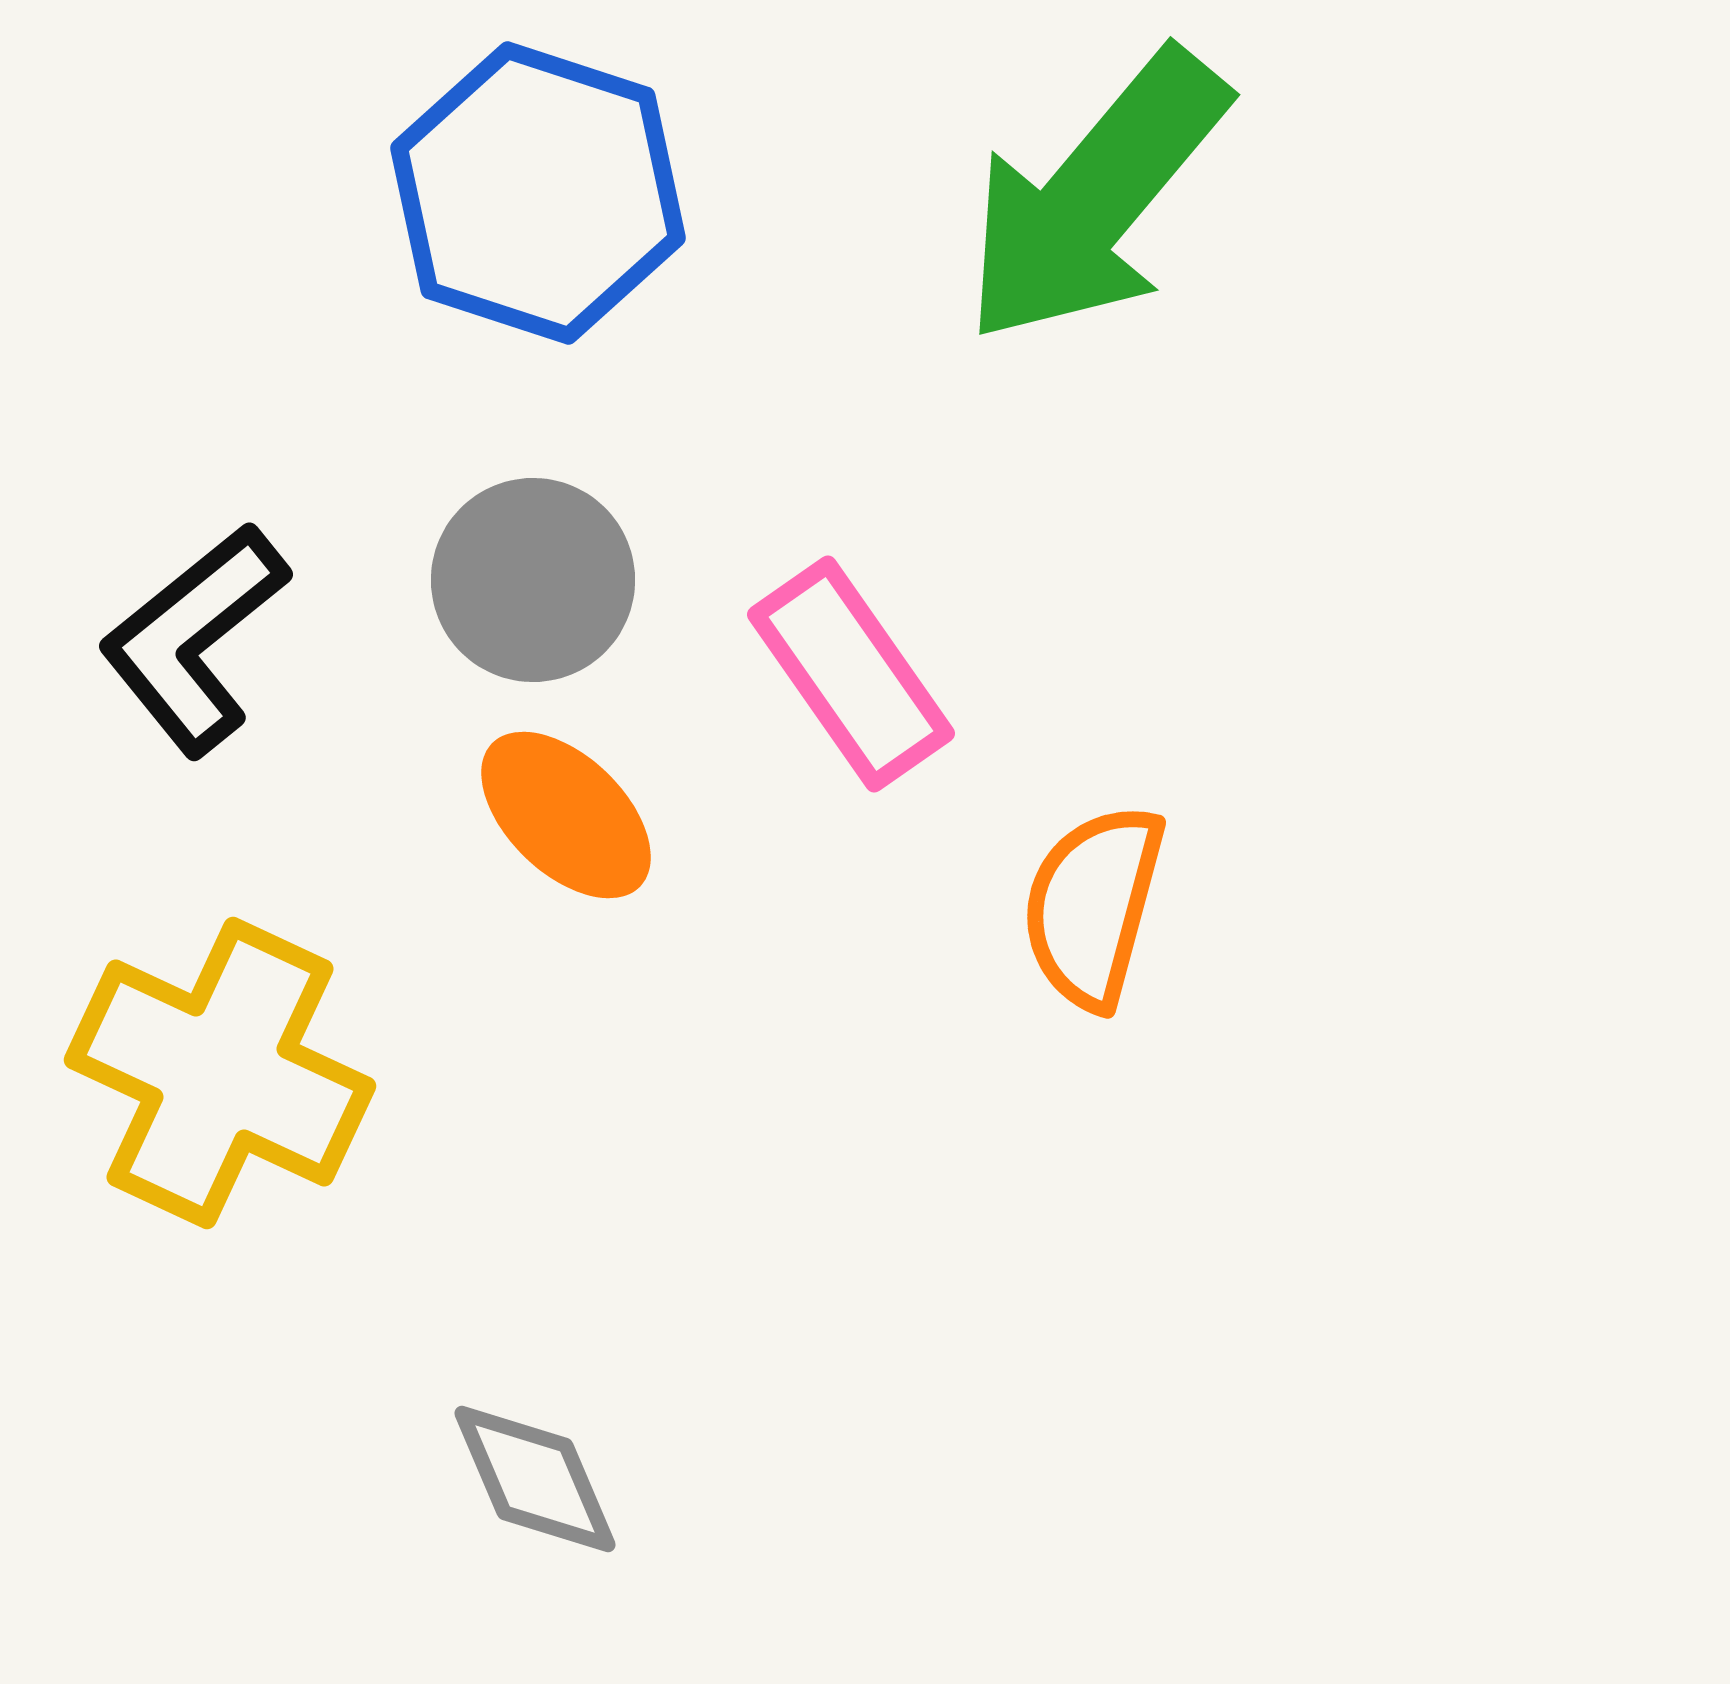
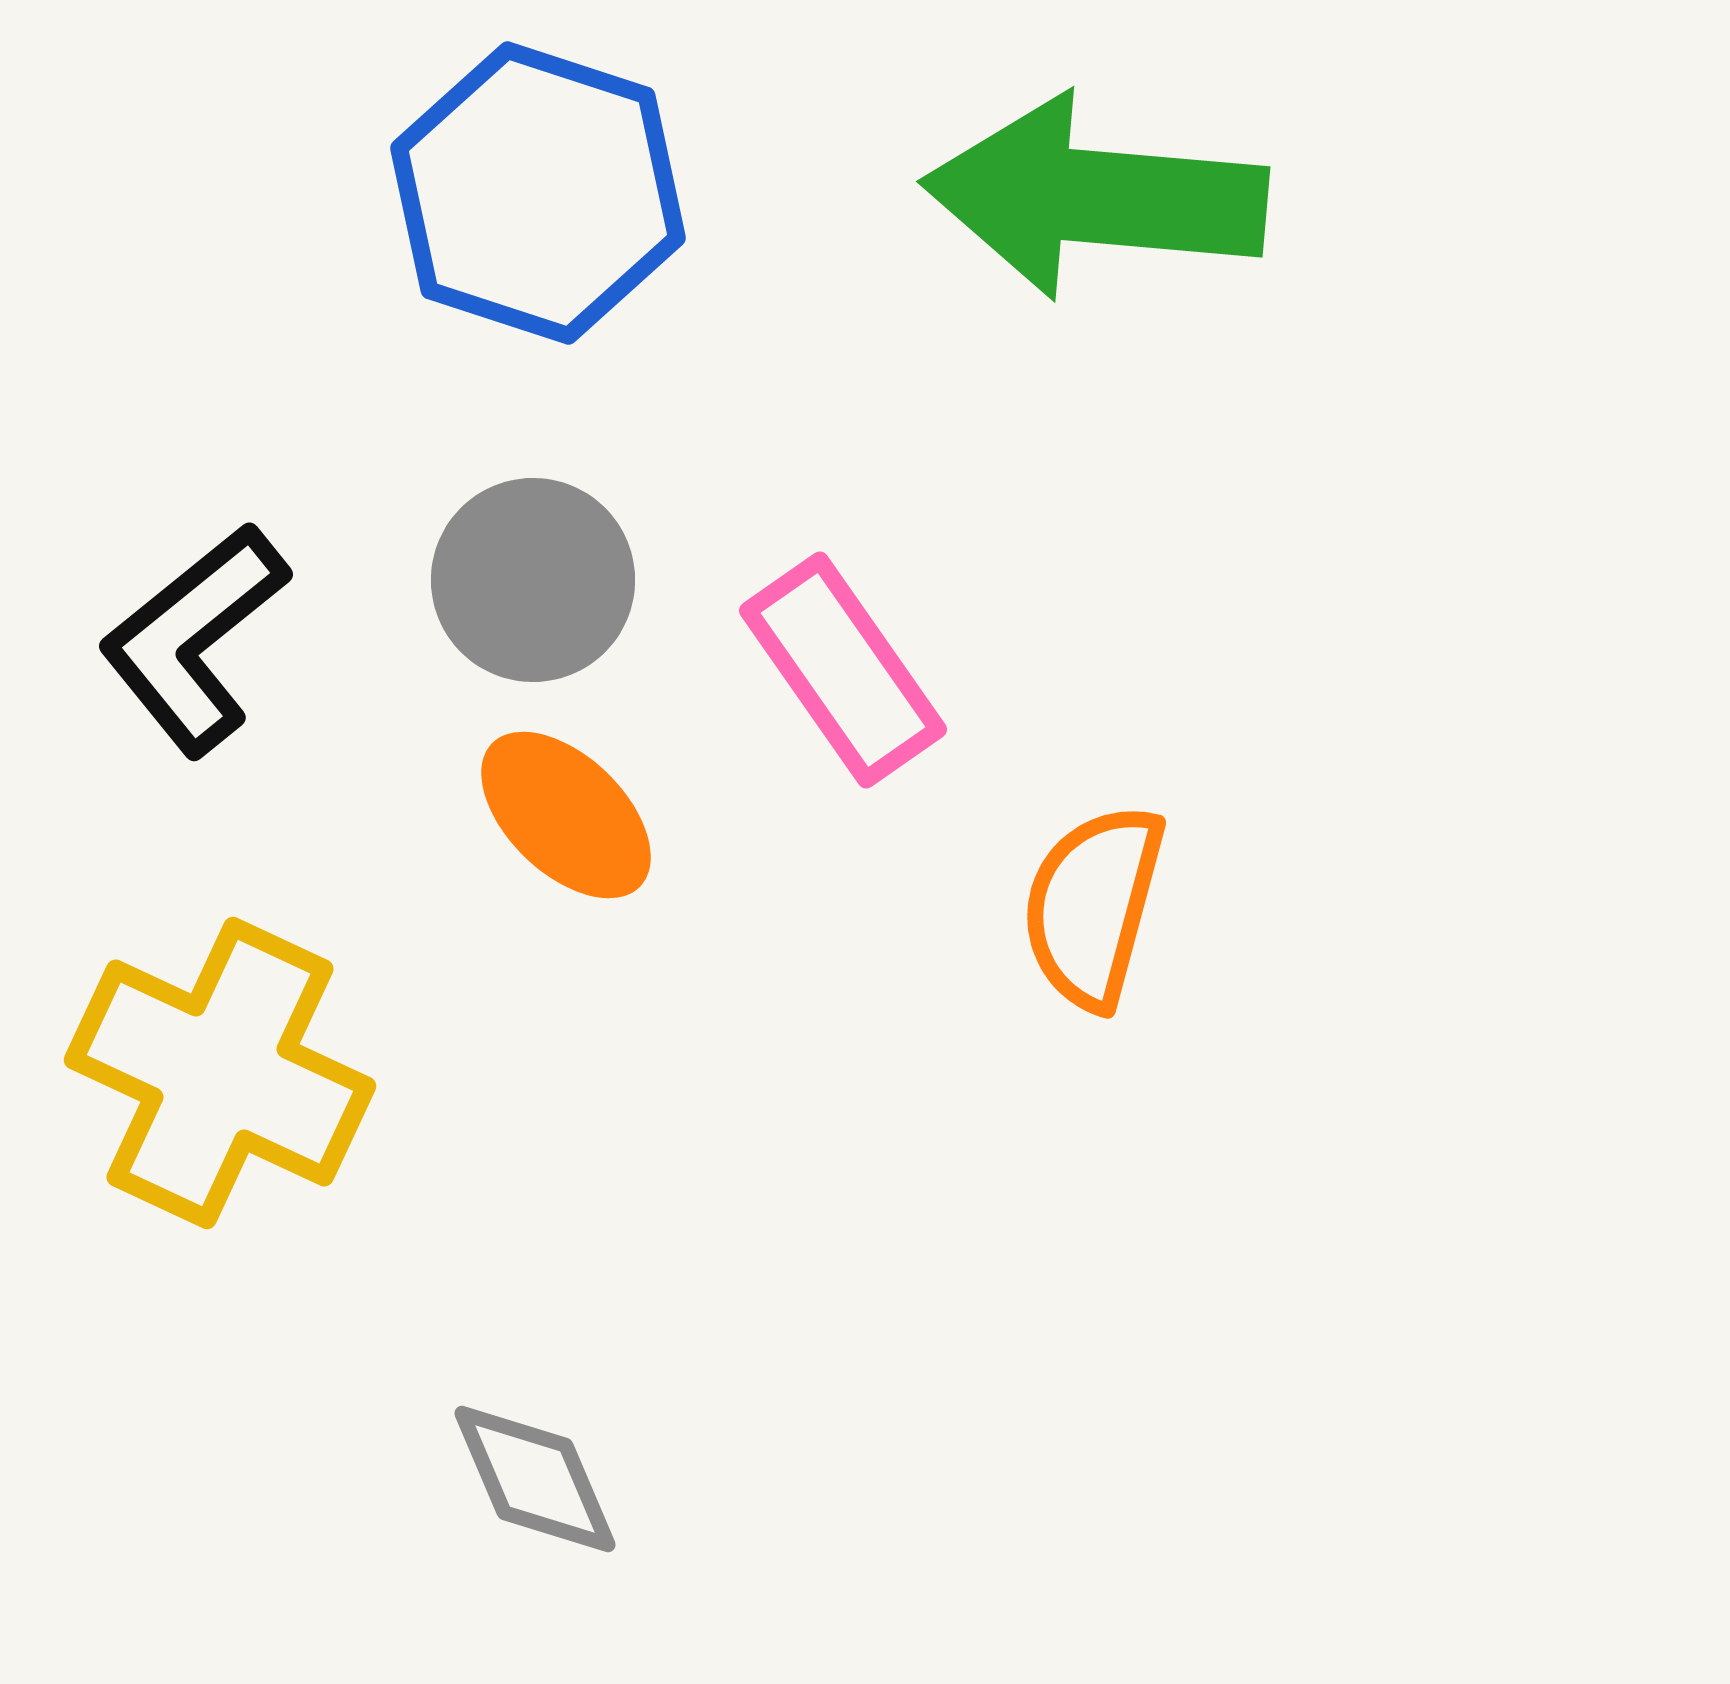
green arrow: rotated 55 degrees clockwise
pink rectangle: moved 8 px left, 4 px up
